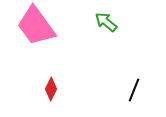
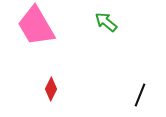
pink trapezoid: rotated 6 degrees clockwise
black line: moved 6 px right, 5 px down
